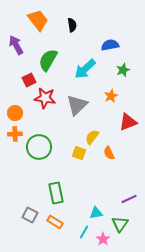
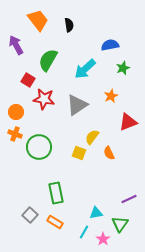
black semicircle: moved 3 px left
green star: moved 2 px up
red square: moved 1 px left; rotated 32 degrees counterclockwise
red star: moved 1 px left, 1 px down
gray triangle: rotated 10 degrees clockwise
orange circle: moved 1 px right, 1 px up
orange cross: rotated 24 degrees clockwise
gray square: rotated 14 degrees clockwise
